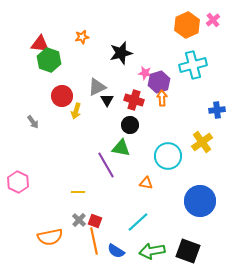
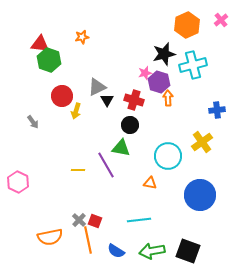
pink cross: moved 8 px right
black star: moved 43 px right, 1 px down
pink star: rotated 24 degrees counterclockwise
purple hexagon: rotated 25 degrees counterclockwise
orange arrow: moved 6 px right
orange triangle: moved 4 px right
yellow line: moved 22 px up
blue circle: moved 6 px up
cyan line: moved 1 px right, 2 px up; rotated 35 degrees clockwise
orange line: moved 6 px left, 1 px up
